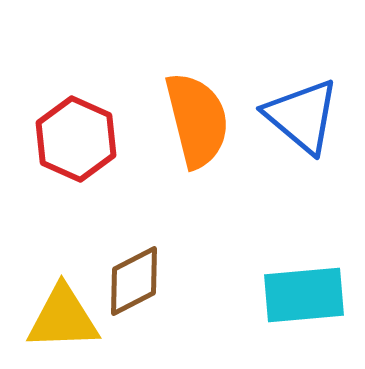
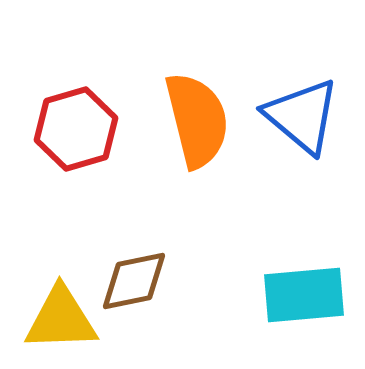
red hexagon: moved 10 px up; rotated 20 degrees clockwise
brown diamond: rotated 16 degrees clockwise
yellow triangle: moved 2 px left, 1 px down
